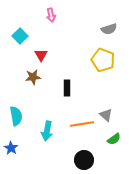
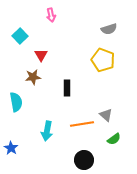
cyan semicircle: moved 14 px up
